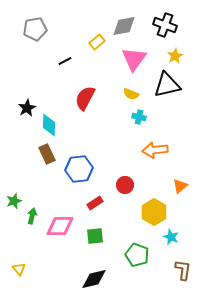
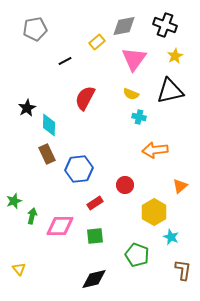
black triangle: moved 3 px right, 6 px down
